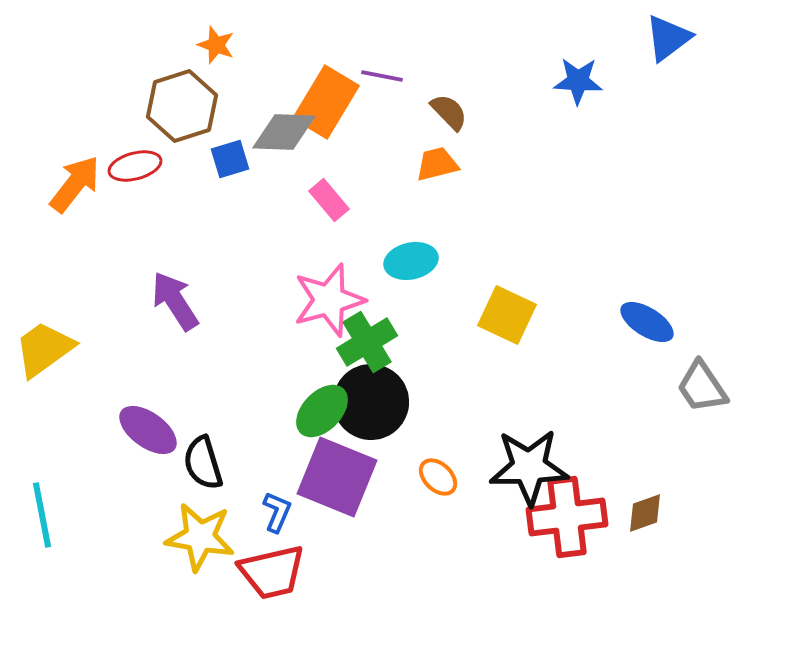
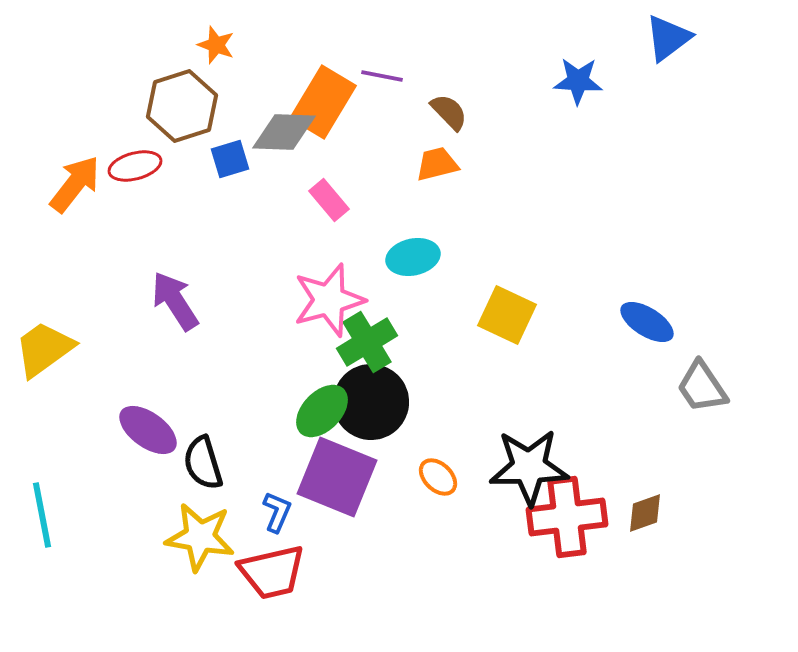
orange rectangle: moved 3 px left
cyan ellipse: moved 2 px right, 4 px up
